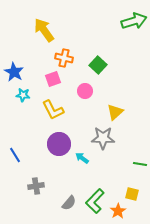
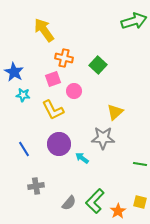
pink circle: moved 11 px left
blue line: moved 9 px right, 6 px up
yellow square: moved 8 px right, 8 px down
